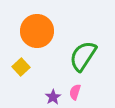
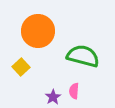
orange circle: moved 1 px right
green semicircle: rotated 72 degrees clockwise
pink semicircle: moved 1 px left, 1 px up; rotated 14 degrees counterclockwise
